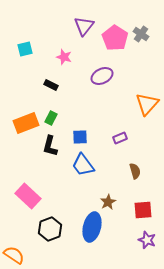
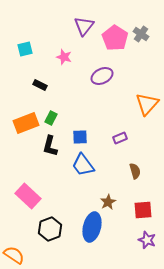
black rectangle: moved 11 px left
